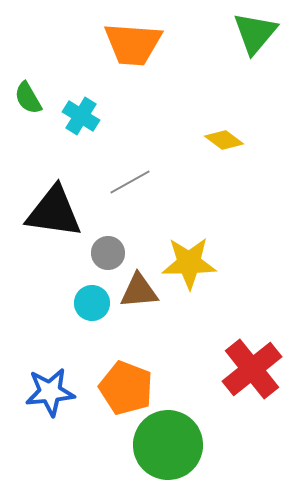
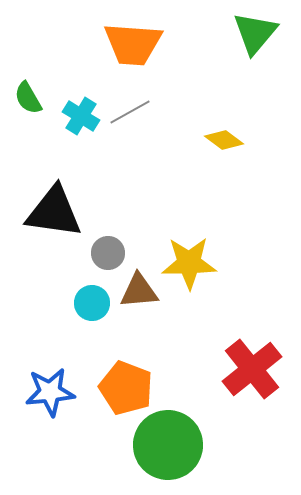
gray line: moved 70 px up
